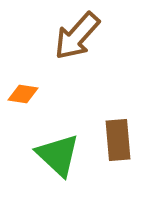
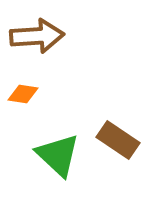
brown arrow: moved 40 px left; rotated 136 degrees counterclockwise
brown rectangle: rotated 51 degrees counterclockwise
